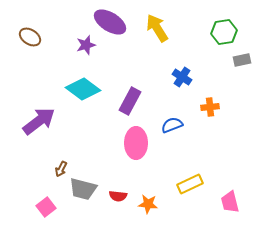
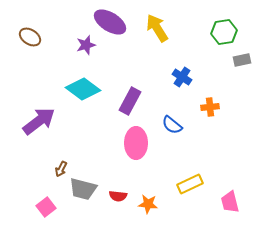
blue semicircle: rotated 120 degrees counterclockwise
